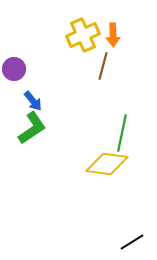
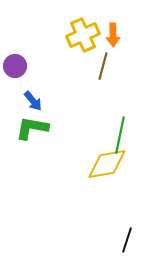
purple circle: moved 1 px right, 3 px up
green L-shape: rotated 136 degrees counterclockwise
green line: moved 2 px left, 2 px down
yellow diamond: rotated 18 degrees counterclockwise
black line: moved 5 px left, 2 px up; rotated 40 degrees counterclockwise
